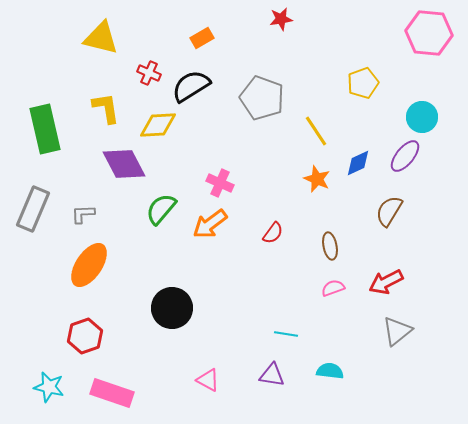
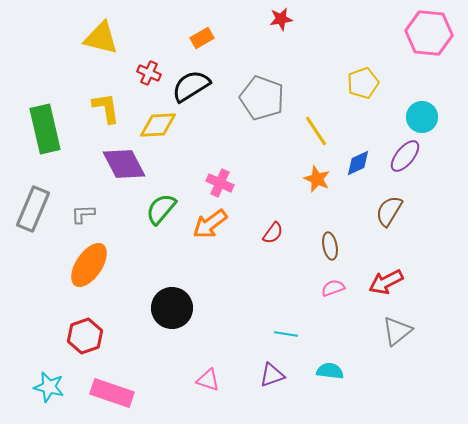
purple triangle: rotated 28 degrees counterclockwise
pink triangle: rotated 10 degrees counterclockwise
